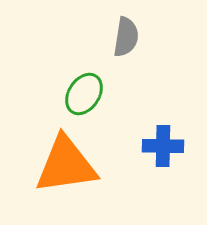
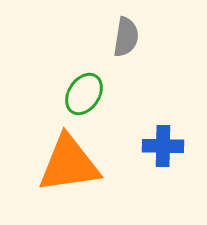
orange triangle: moved 3 px right, 1 px up
